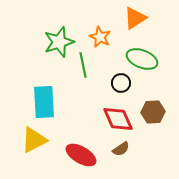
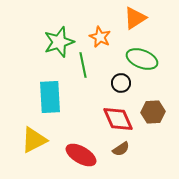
cyan rectangle: moved 6 px right, 5 px up
